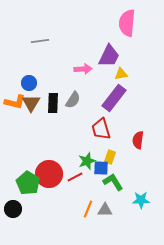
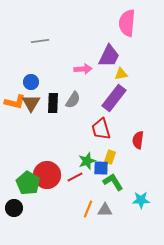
blue circle: moved 2 px right, 1 px up
red circle: moved 2 px left, 1 px down
black circle: moved 1 px right, 1 px up
